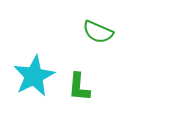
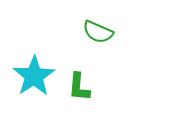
cyan star: rotated 6 degrees counterclockwise
